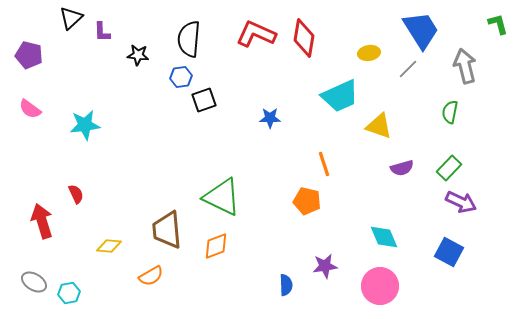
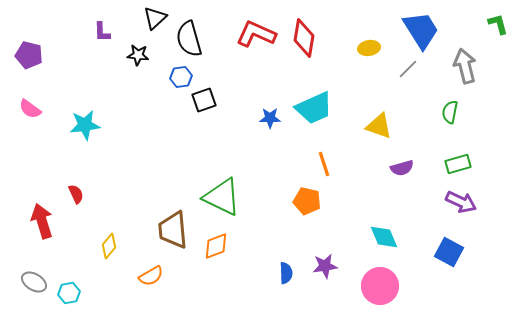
black triangle: moved 84 px right
black semicircle: rotated 21 degrees counterclockwise
yellow ellipse: moved 5 px up
cyan trapezoid: moved 26 px left, 12 px down
green rectangle: moved 9 px right, 4 px up; rotated 30 degrees clockwise
brown trapezoid: moved 6 px right
yellow diamond: rotated 55 degrees counterclockwise
blue semicircle: moved 12 px up
